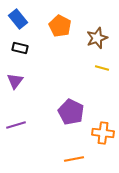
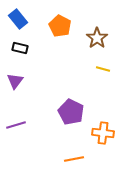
brown star: rotated 15 degrees counterclockwise
yellow line: moved 1 px right, 1 px down
